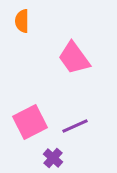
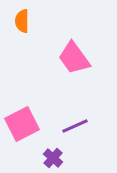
pink square: moved 8 px left, 2 px down
